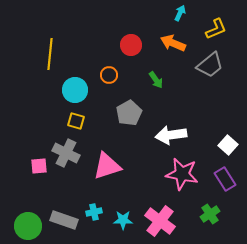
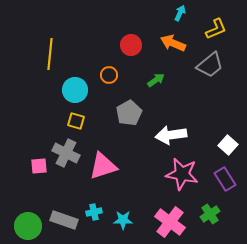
green arrow: rotated 90 degrees counterclockwise
pink triangle: moved 4 px left
pink cross: moved 10 px right, 1 px down
